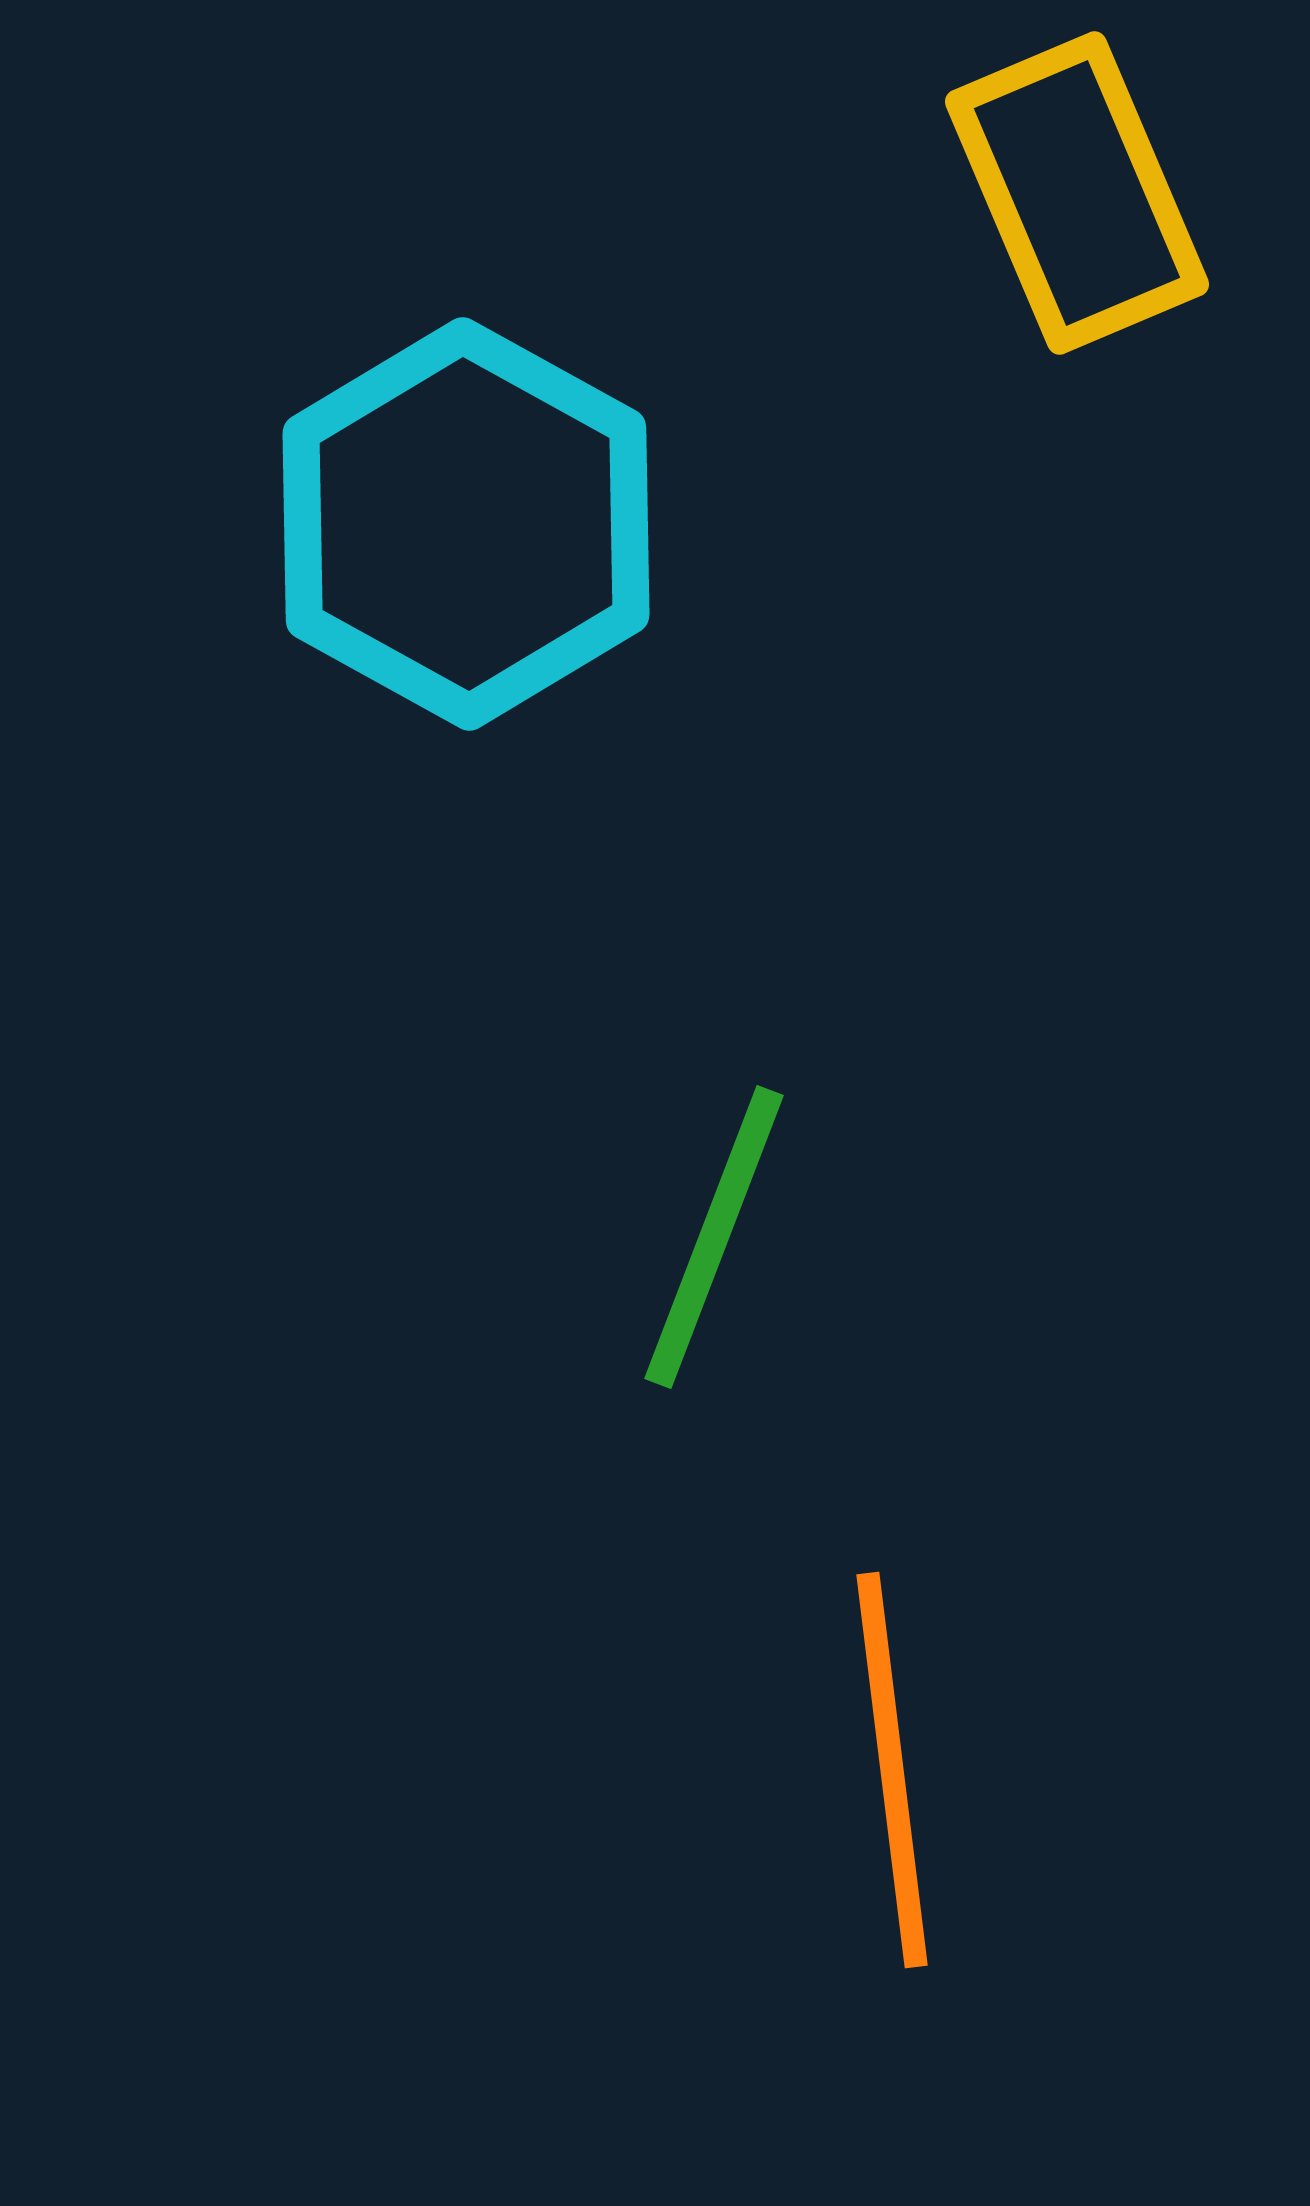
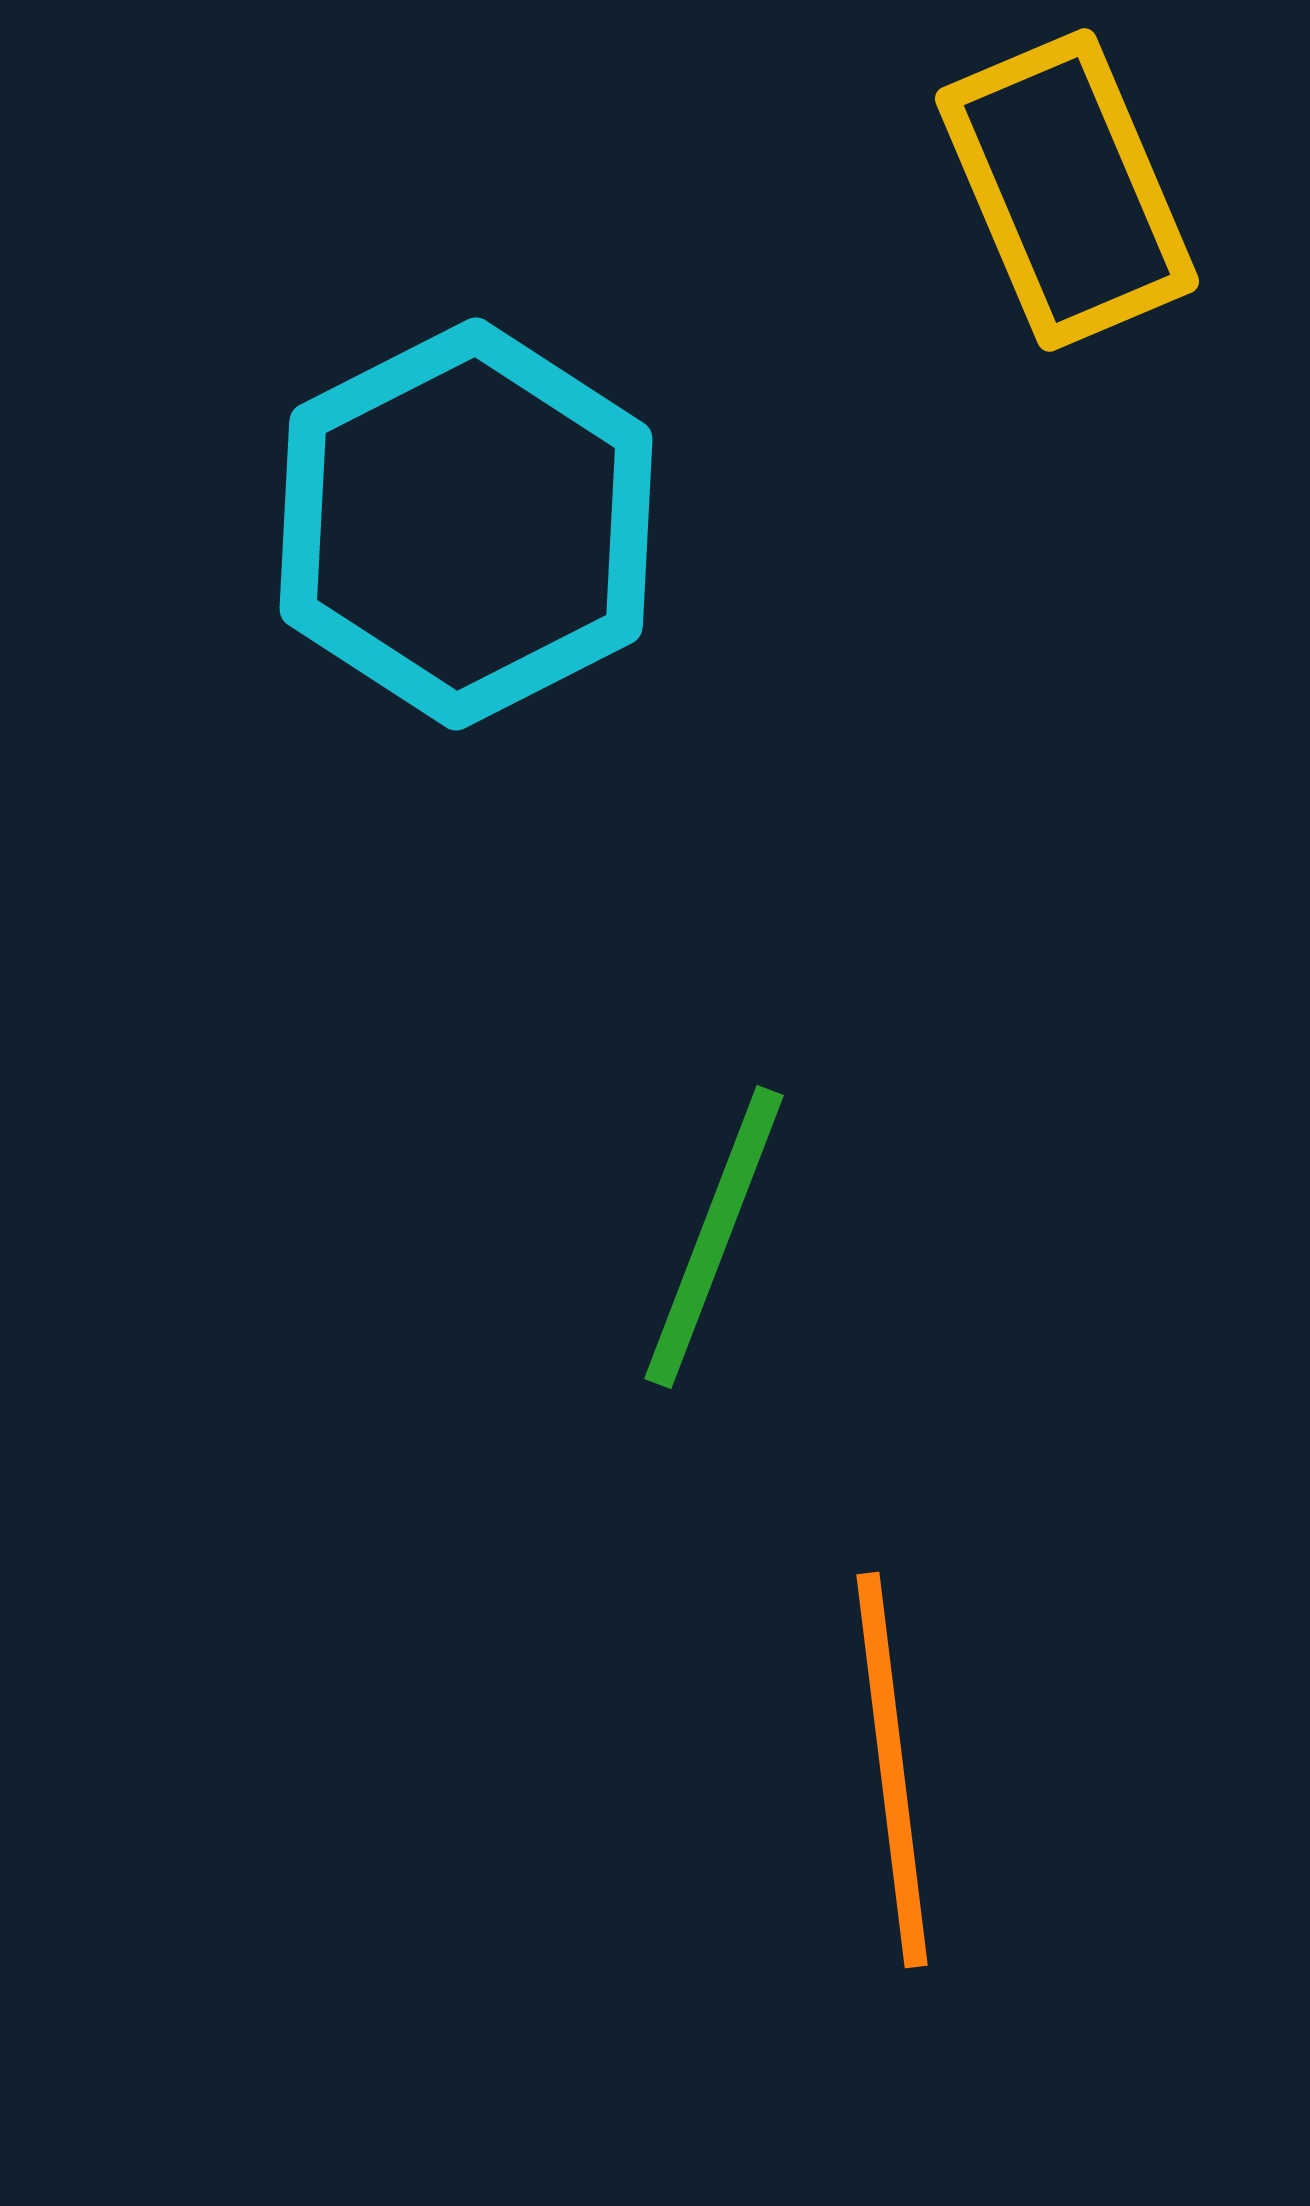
yellow rectangle: moved 10 px left, 3 px up
cyan hexagon: rotated 4 degrees clockwise
